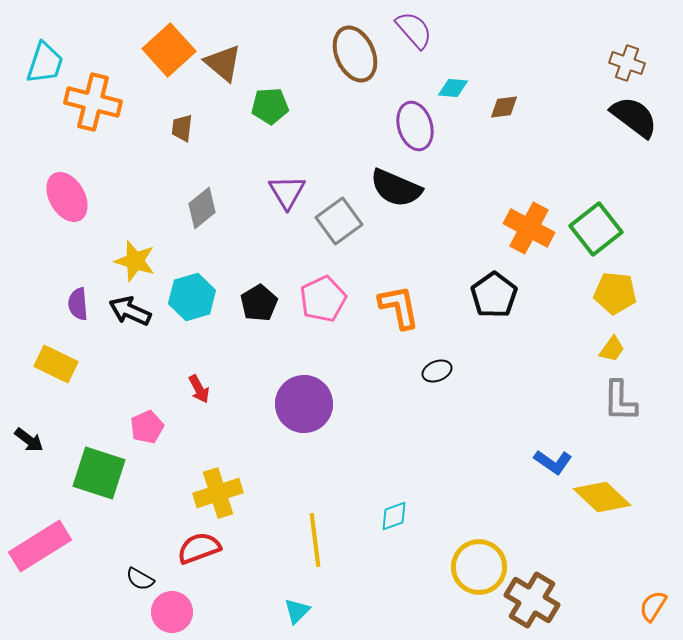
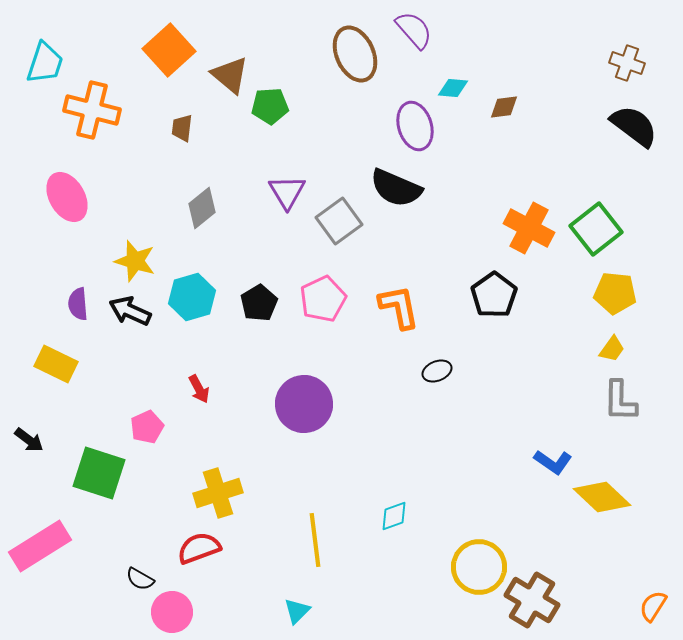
brown triangle at (223, 63): moved 7 px right, 12 px down
orange cross at (93, 102): moved 1 px left, 8 px down
black semicircle at (634, 117): moved 9 px down
